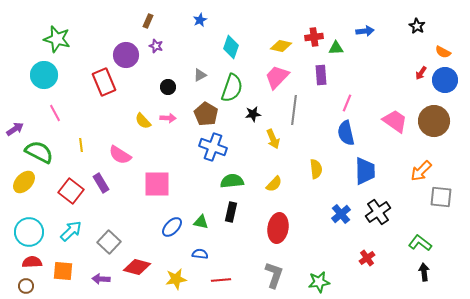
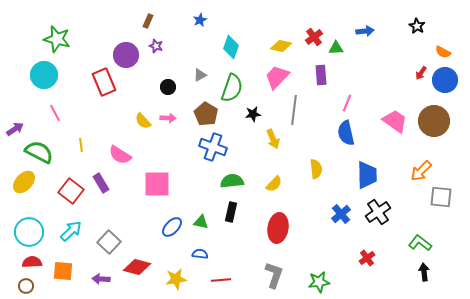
red cross at (314, 37): rotated 30 degrees counterclockwise
blue trapezoid at (365, 171): moved 2 px right, 4 px down
